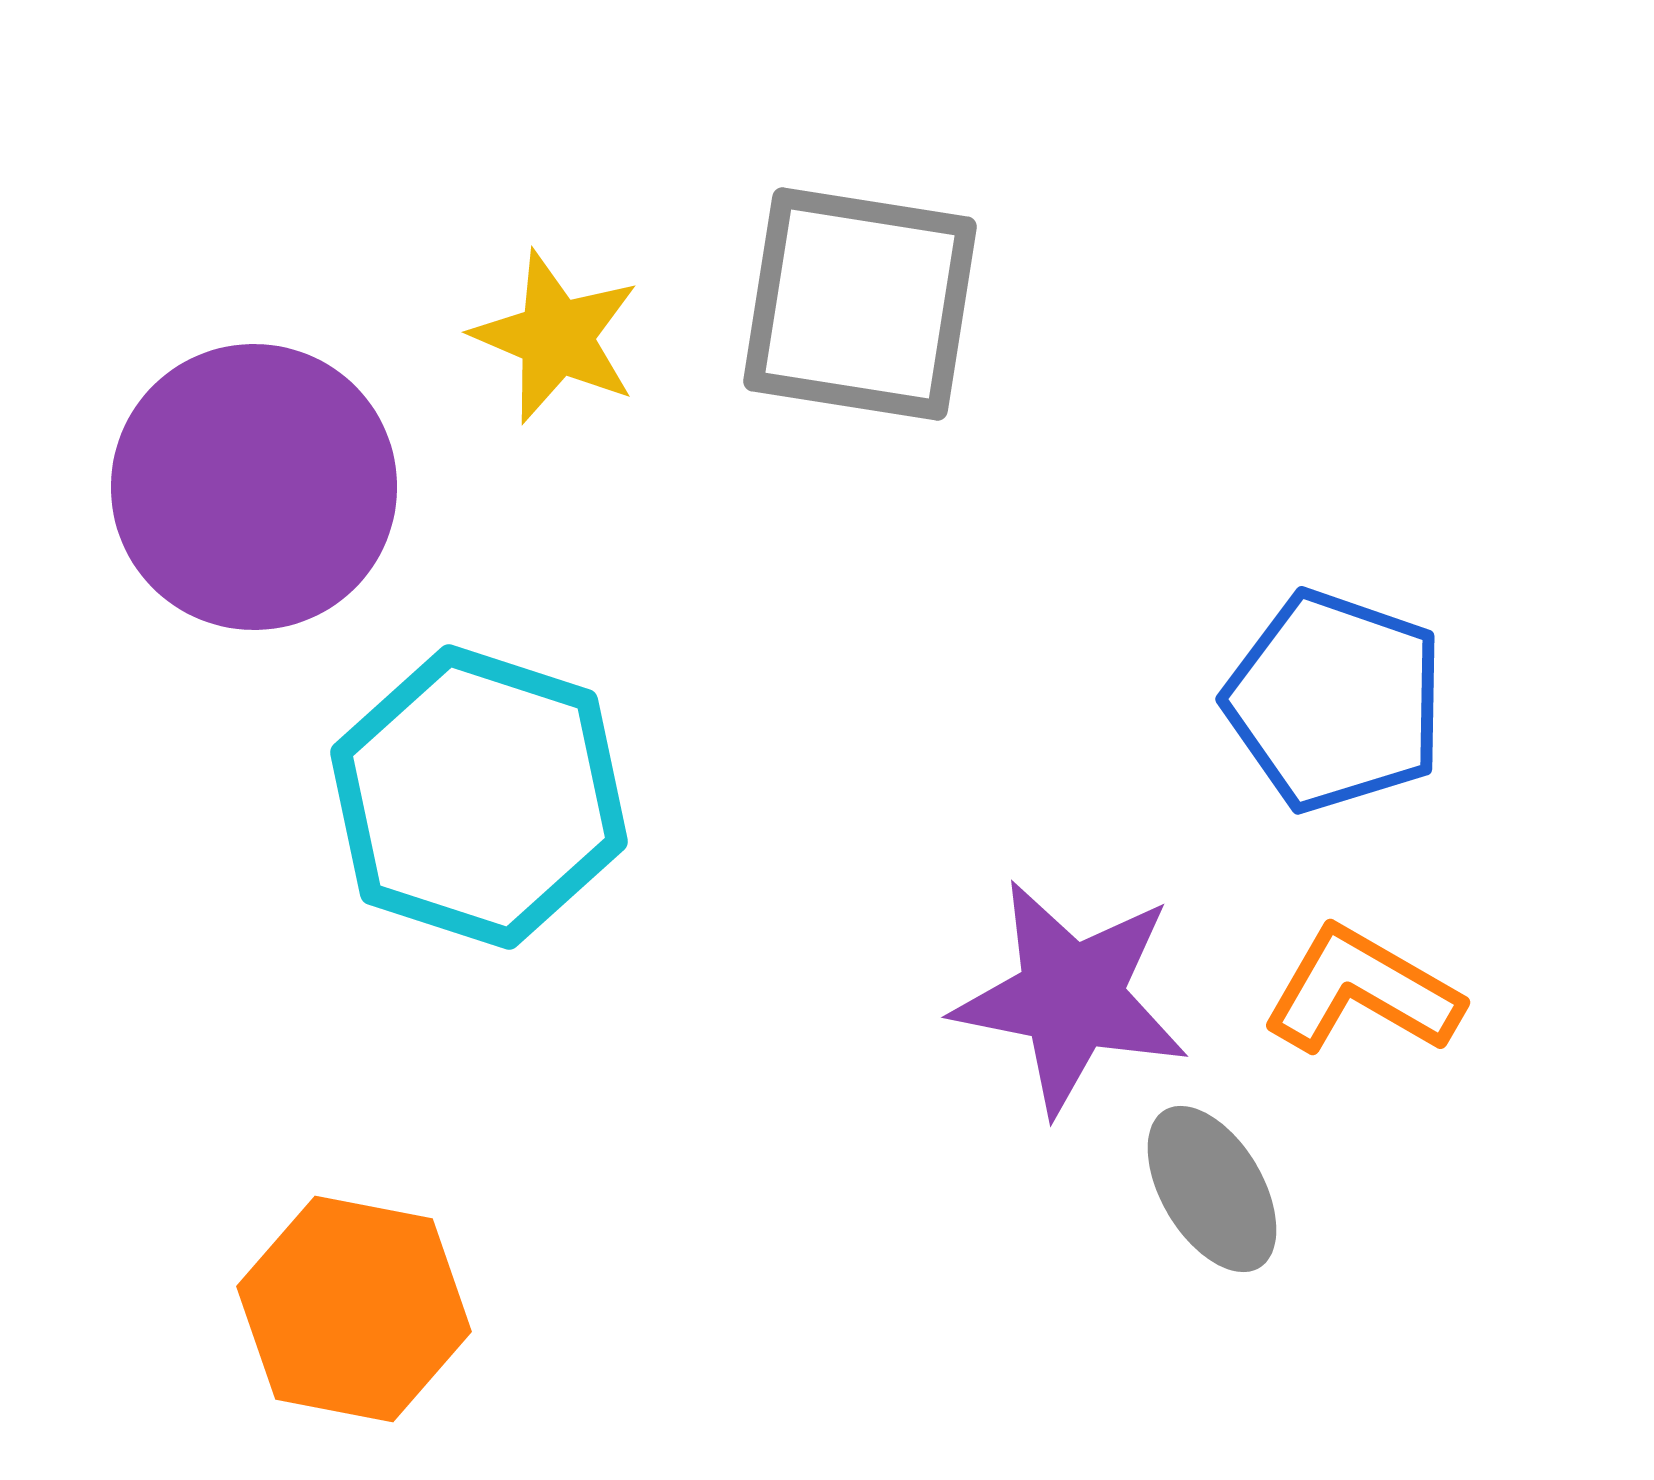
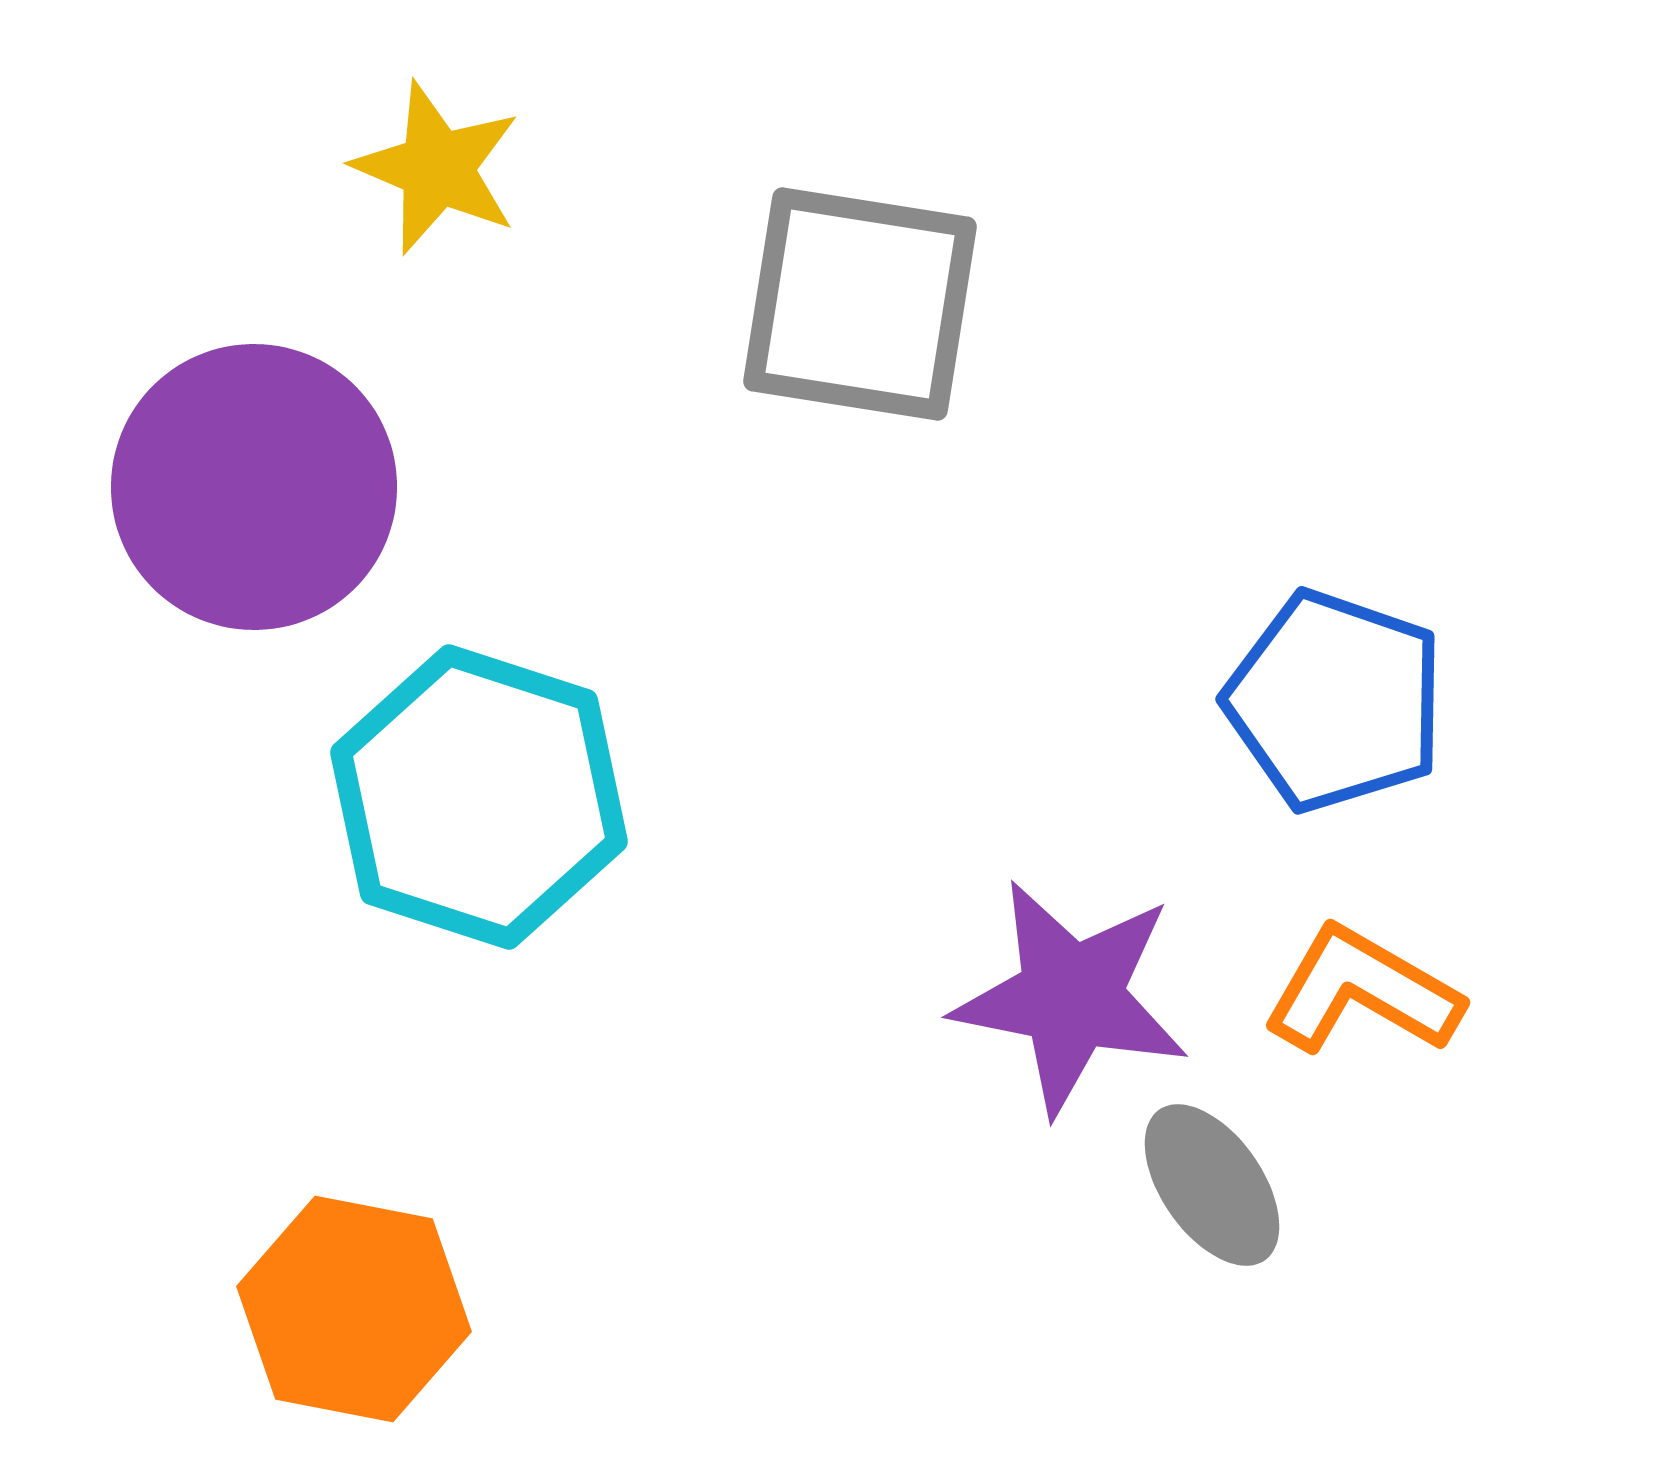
yellow star: moved 119 px left, 169 px up
gray ellipse: moved 4 px up; rotated 4 degrees counterclockwise
